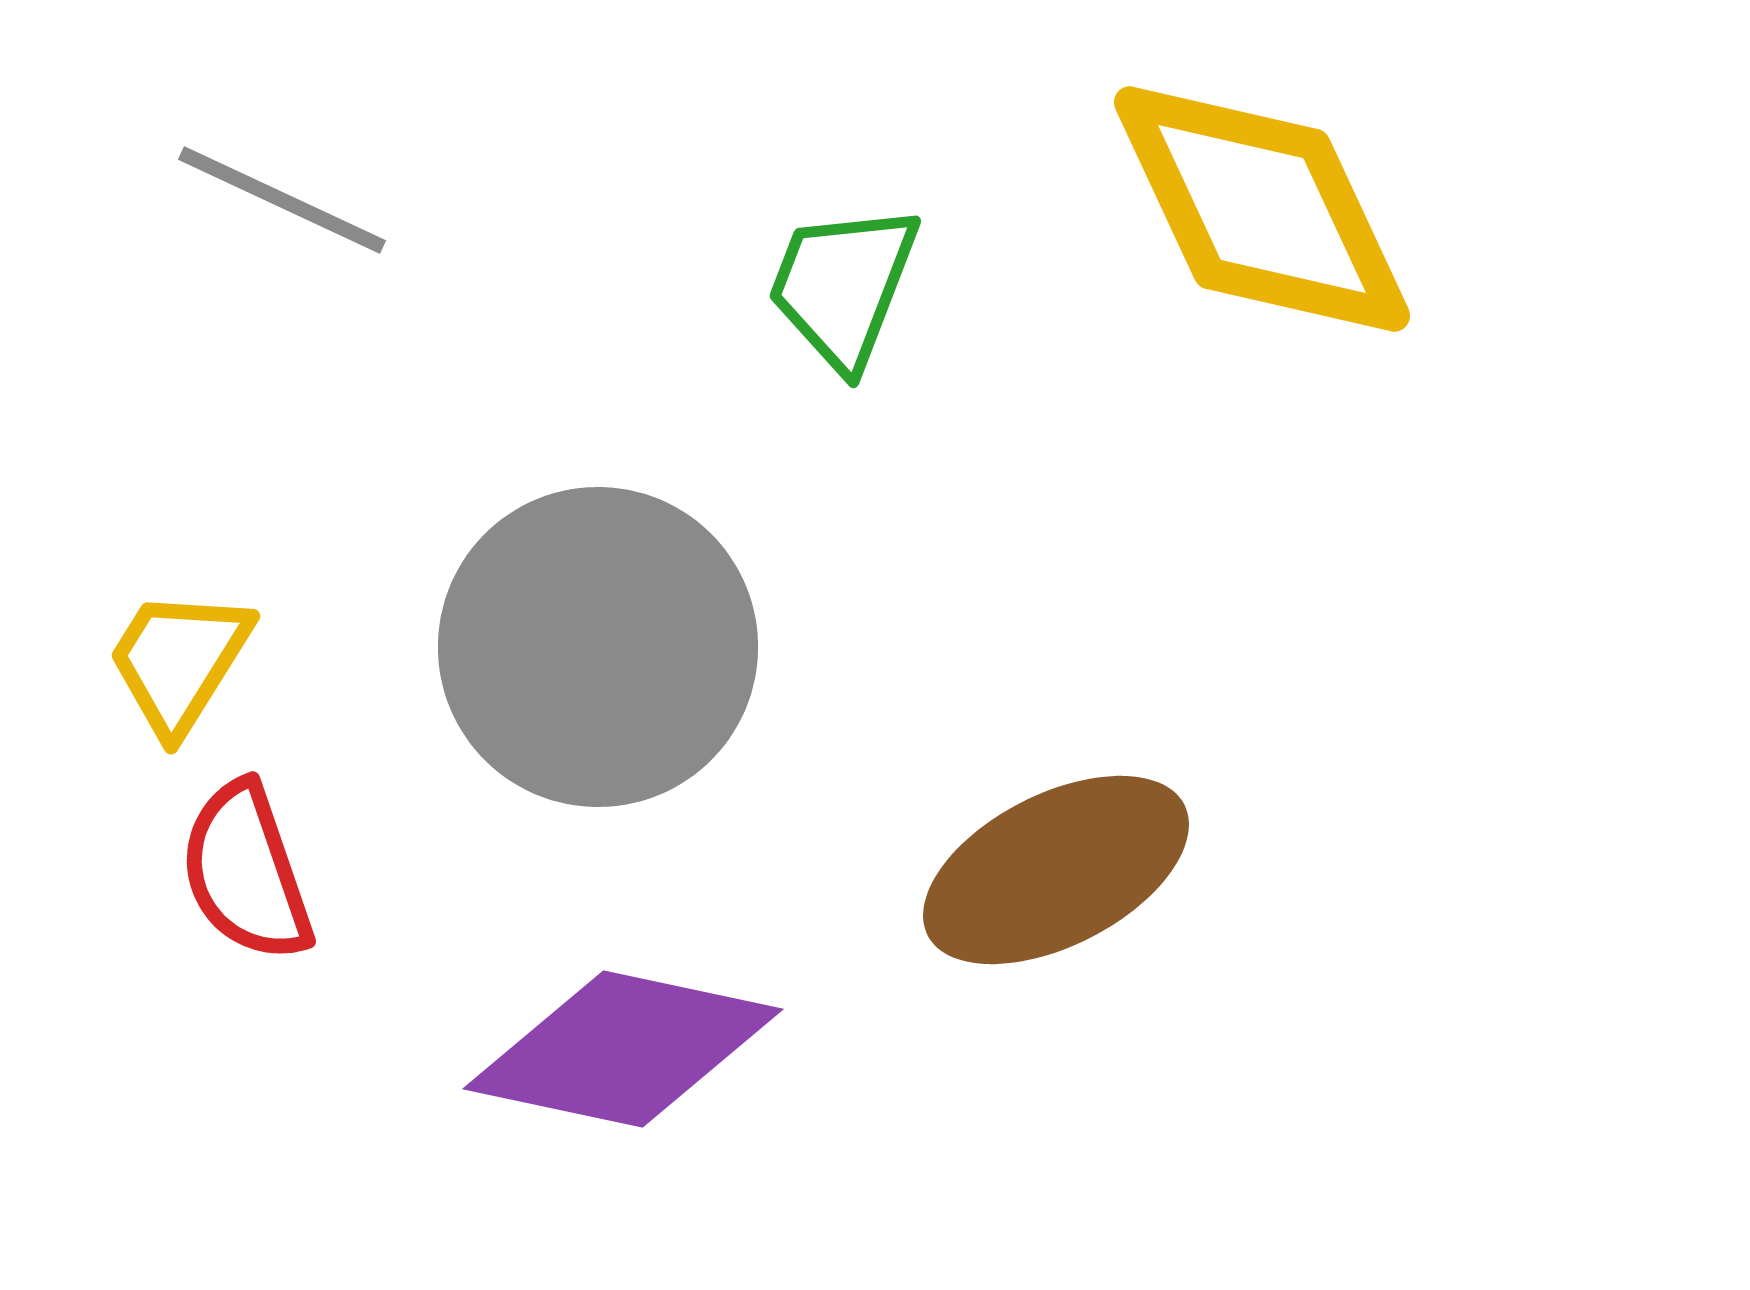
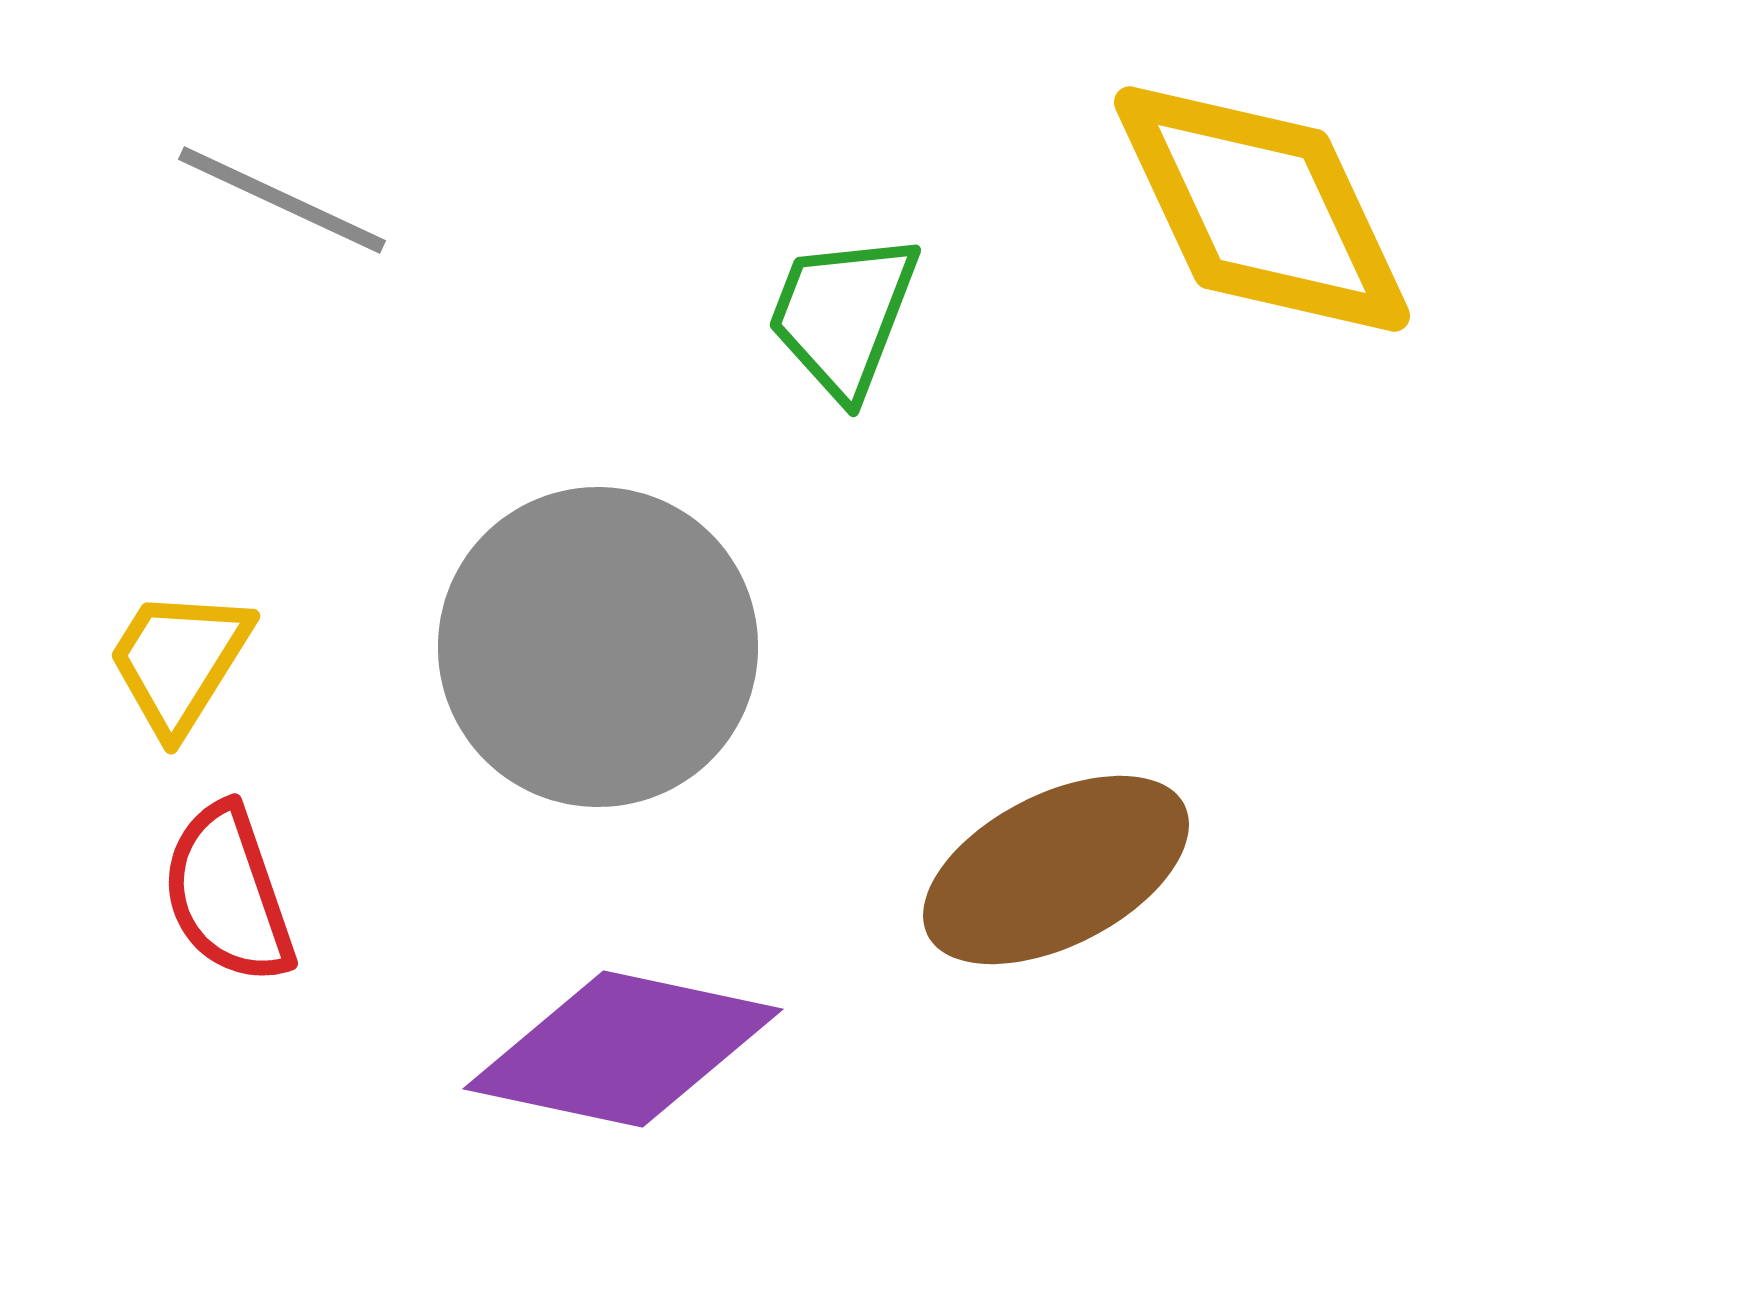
green trapezoid: moved 29 px down
red semicircle: moved 18 px left, 22 px down
